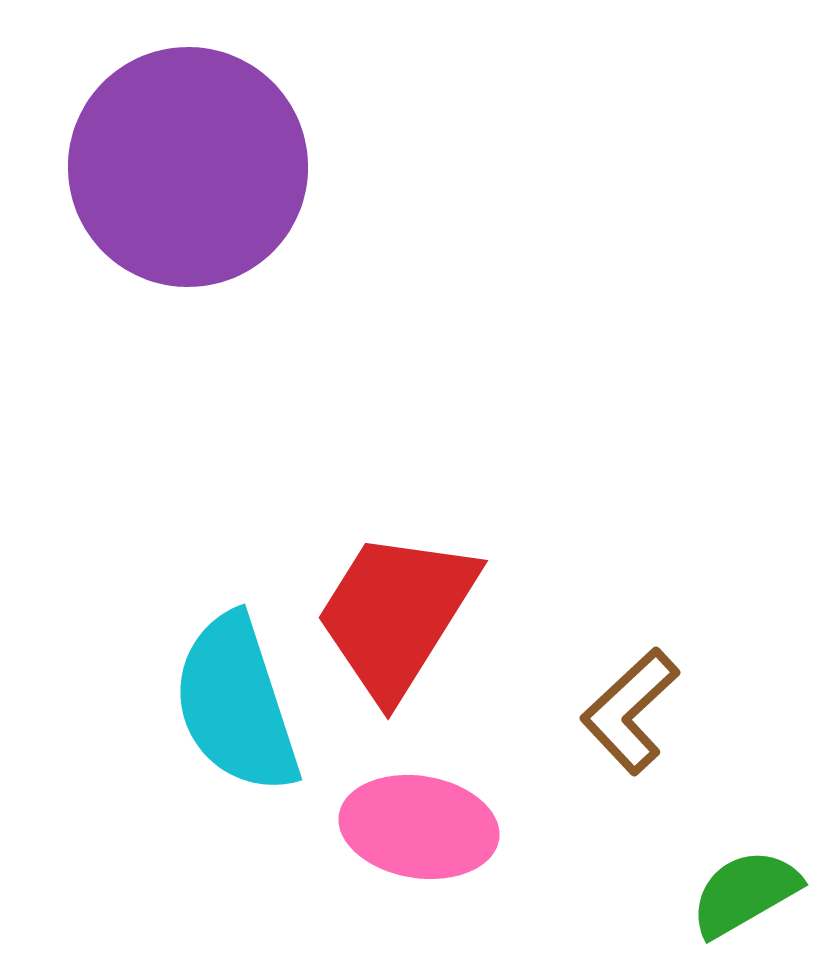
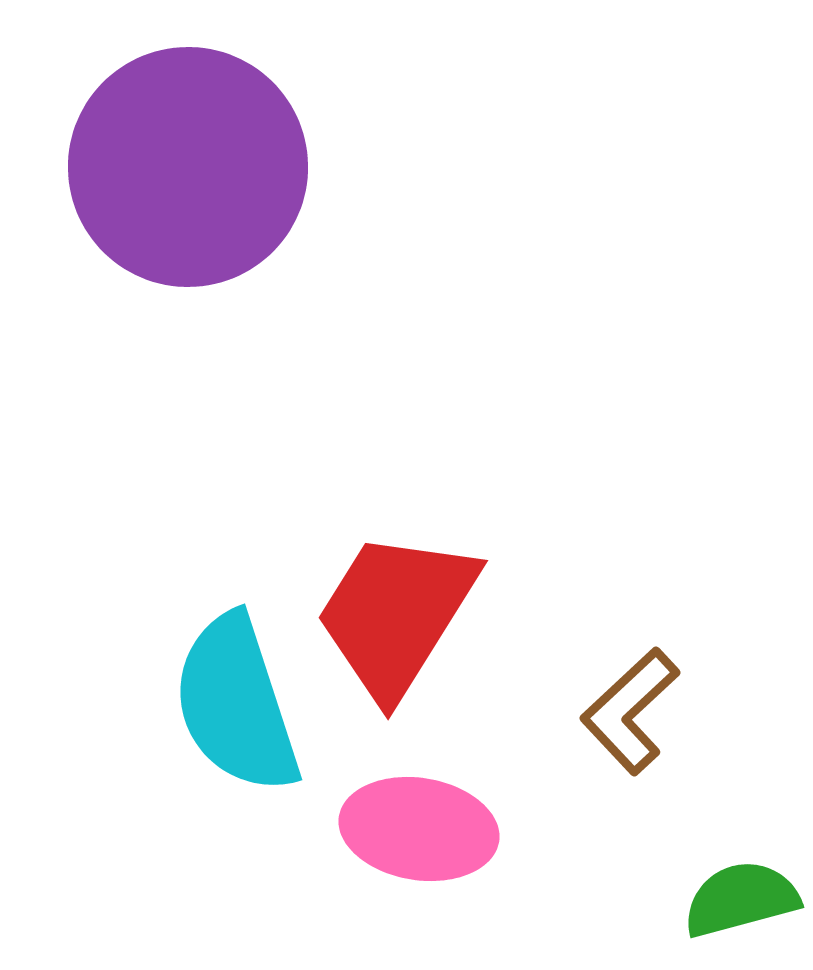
pink ellipse: moved 2 px down
green semicircle: moved 4 px left, 6 px down; rotated 15 degrees clockwise
